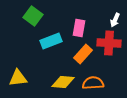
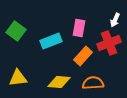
green square: moved 17 px left, 15 px down
red cross: rotated 25 degrees counterclockwise
orange rectangle: moved 2 px down
yellow diamond: moved 4 px left
